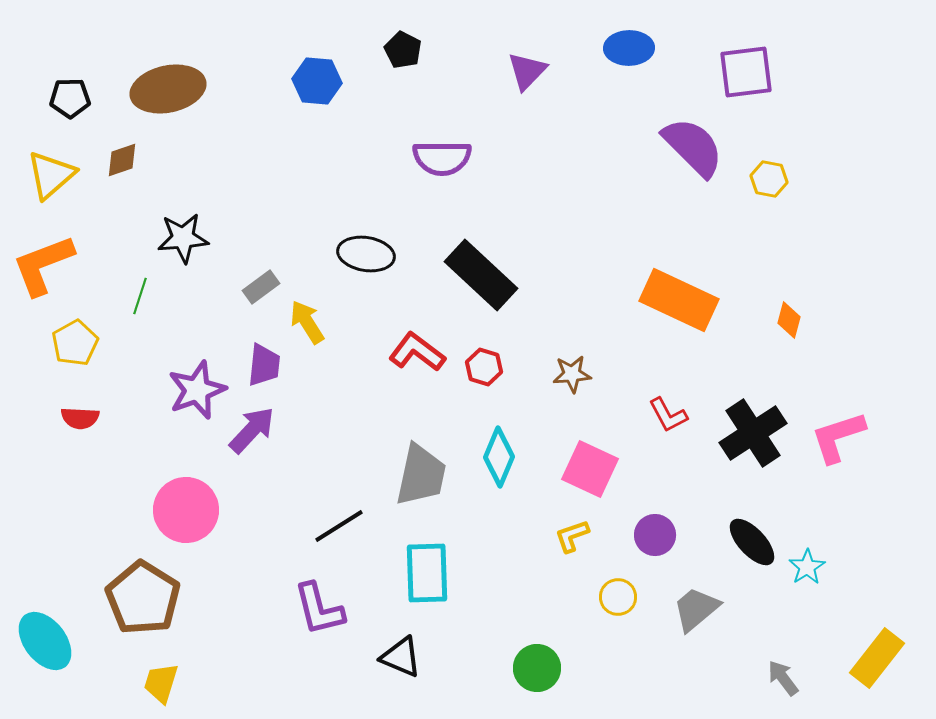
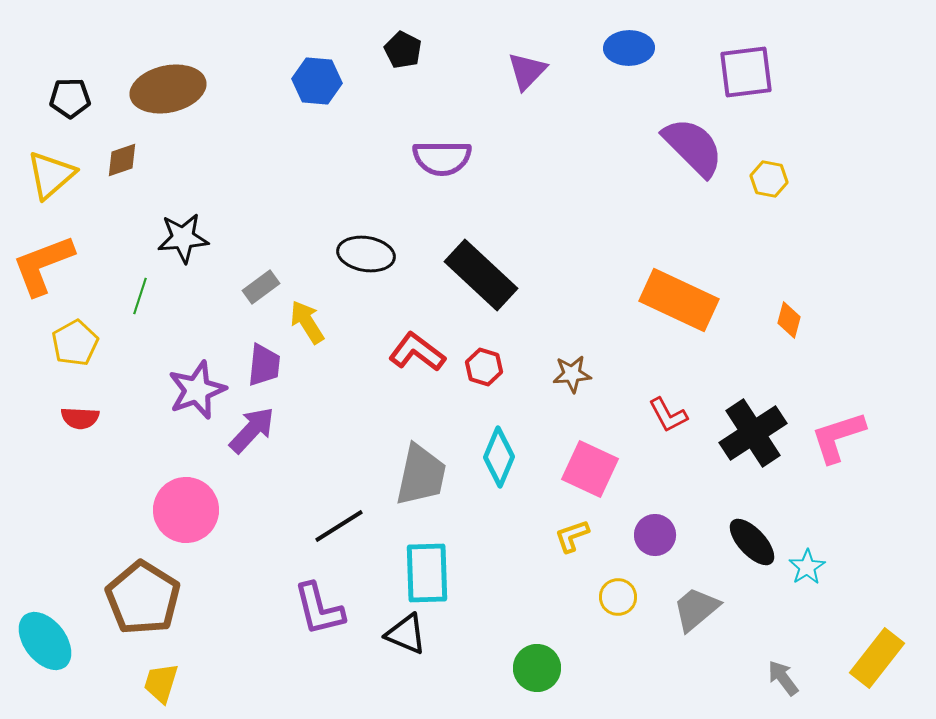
black triangle at (401, 657): moved 5 px right, 23 px up
